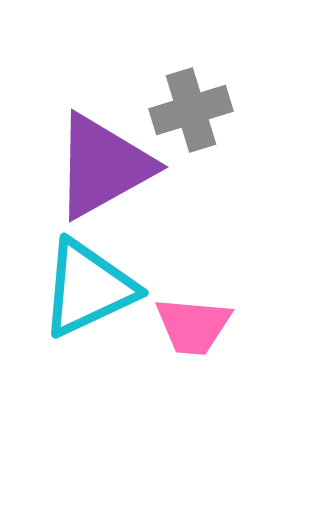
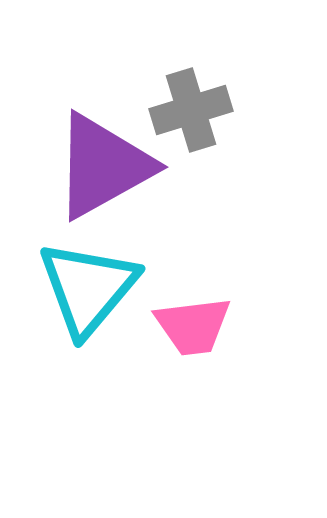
cyan triangle: rotated 25 degrees counterclockwise
pink trapezoid: rotated 12 degrees counterclockwise
